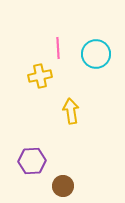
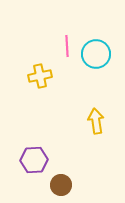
pink line: moved 9 px right, 2 px up
yellow arrow: moved 25 px right, 10 px down
purple hexagon: moved 2 px right, 1 px up
brown circle: moved 2 px left, 1 px up
